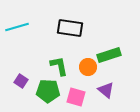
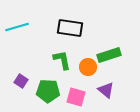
green L-shape: moved 3 px right, 6 px up
